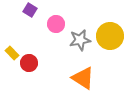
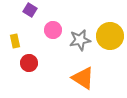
pink circle: moved 3 px left, 6 px down
yellow rectangle: moved 3 px right, 12 px up; rotated 32 degrees clockwise
